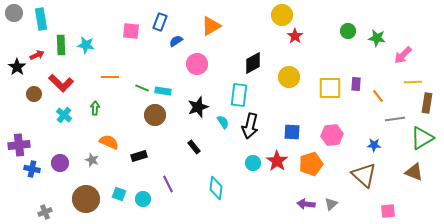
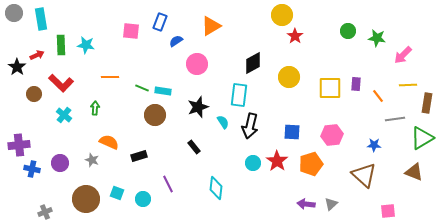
yellow line at (413, 82): moved 5 px left, 3 px down
cyan square at (119, 194): moved 2 px left, 1 px up
